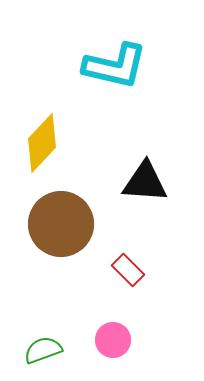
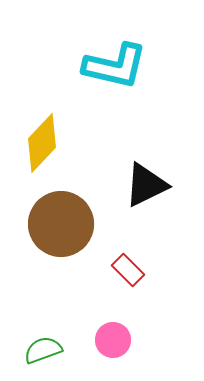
black triangle: moved 1 px right, 3 px down; rotated 30 degrees counterclockwise
